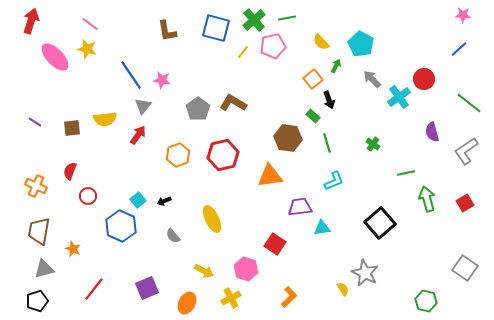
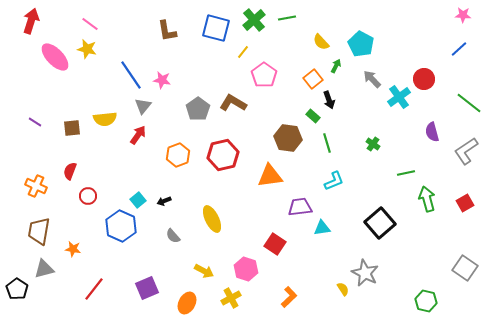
pink pentagon at (273, 46): moved 9 px left, 29 px down; rotated 25 degrees counterclockwise
orange star at (73, 249): rotated 14 degrees counterclockwise
black pentagon at (37, 301): moved 20 px left, 12 px up; rotated 20 degrees counterclockwise
